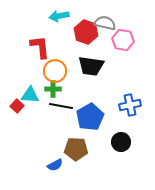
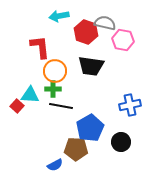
blue pentagon: moved 11 px down
